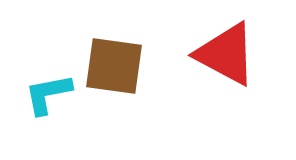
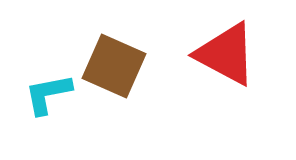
brown square: rotated 16 degrees clockwise
